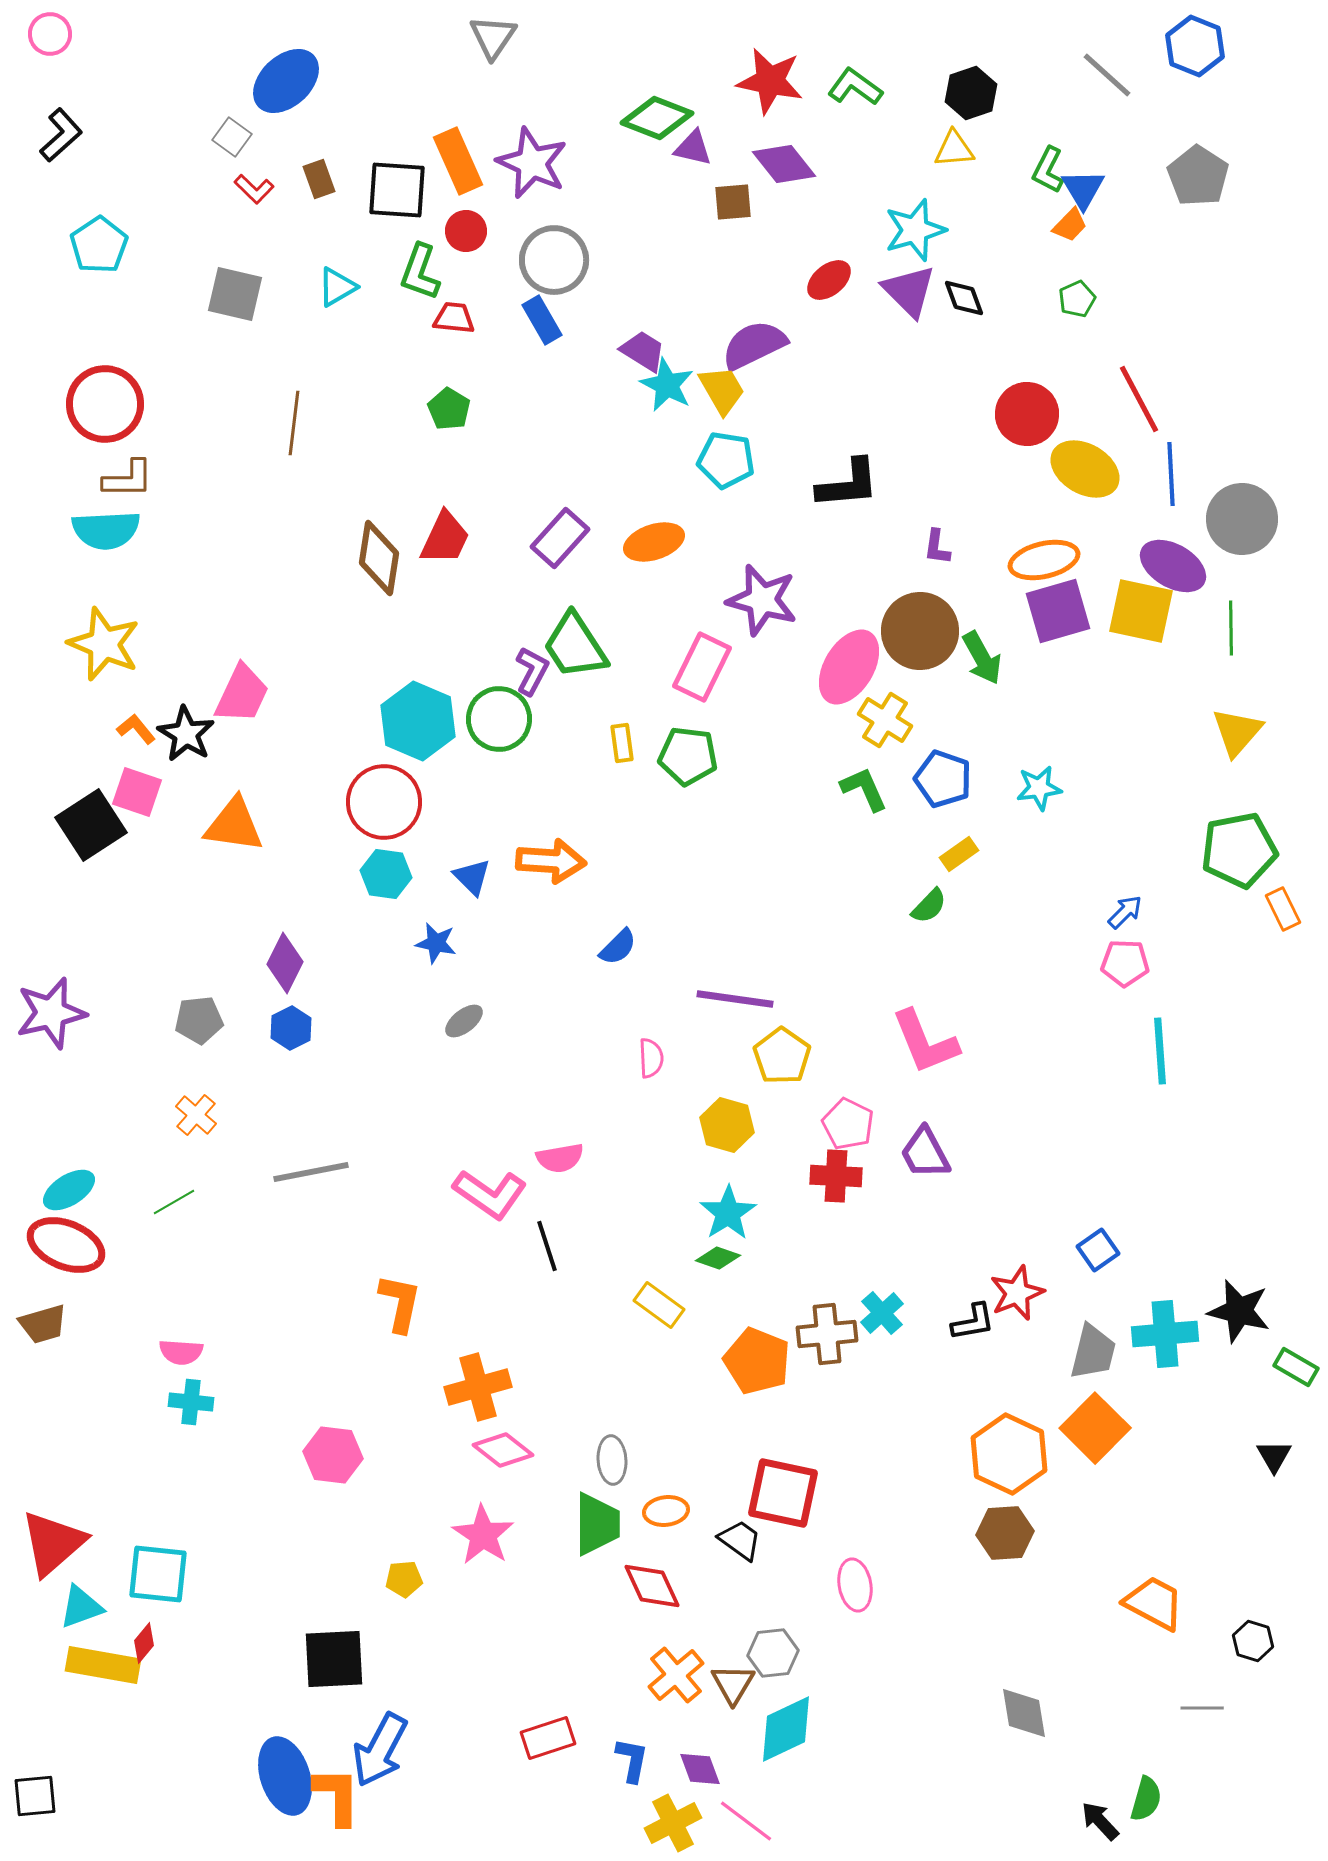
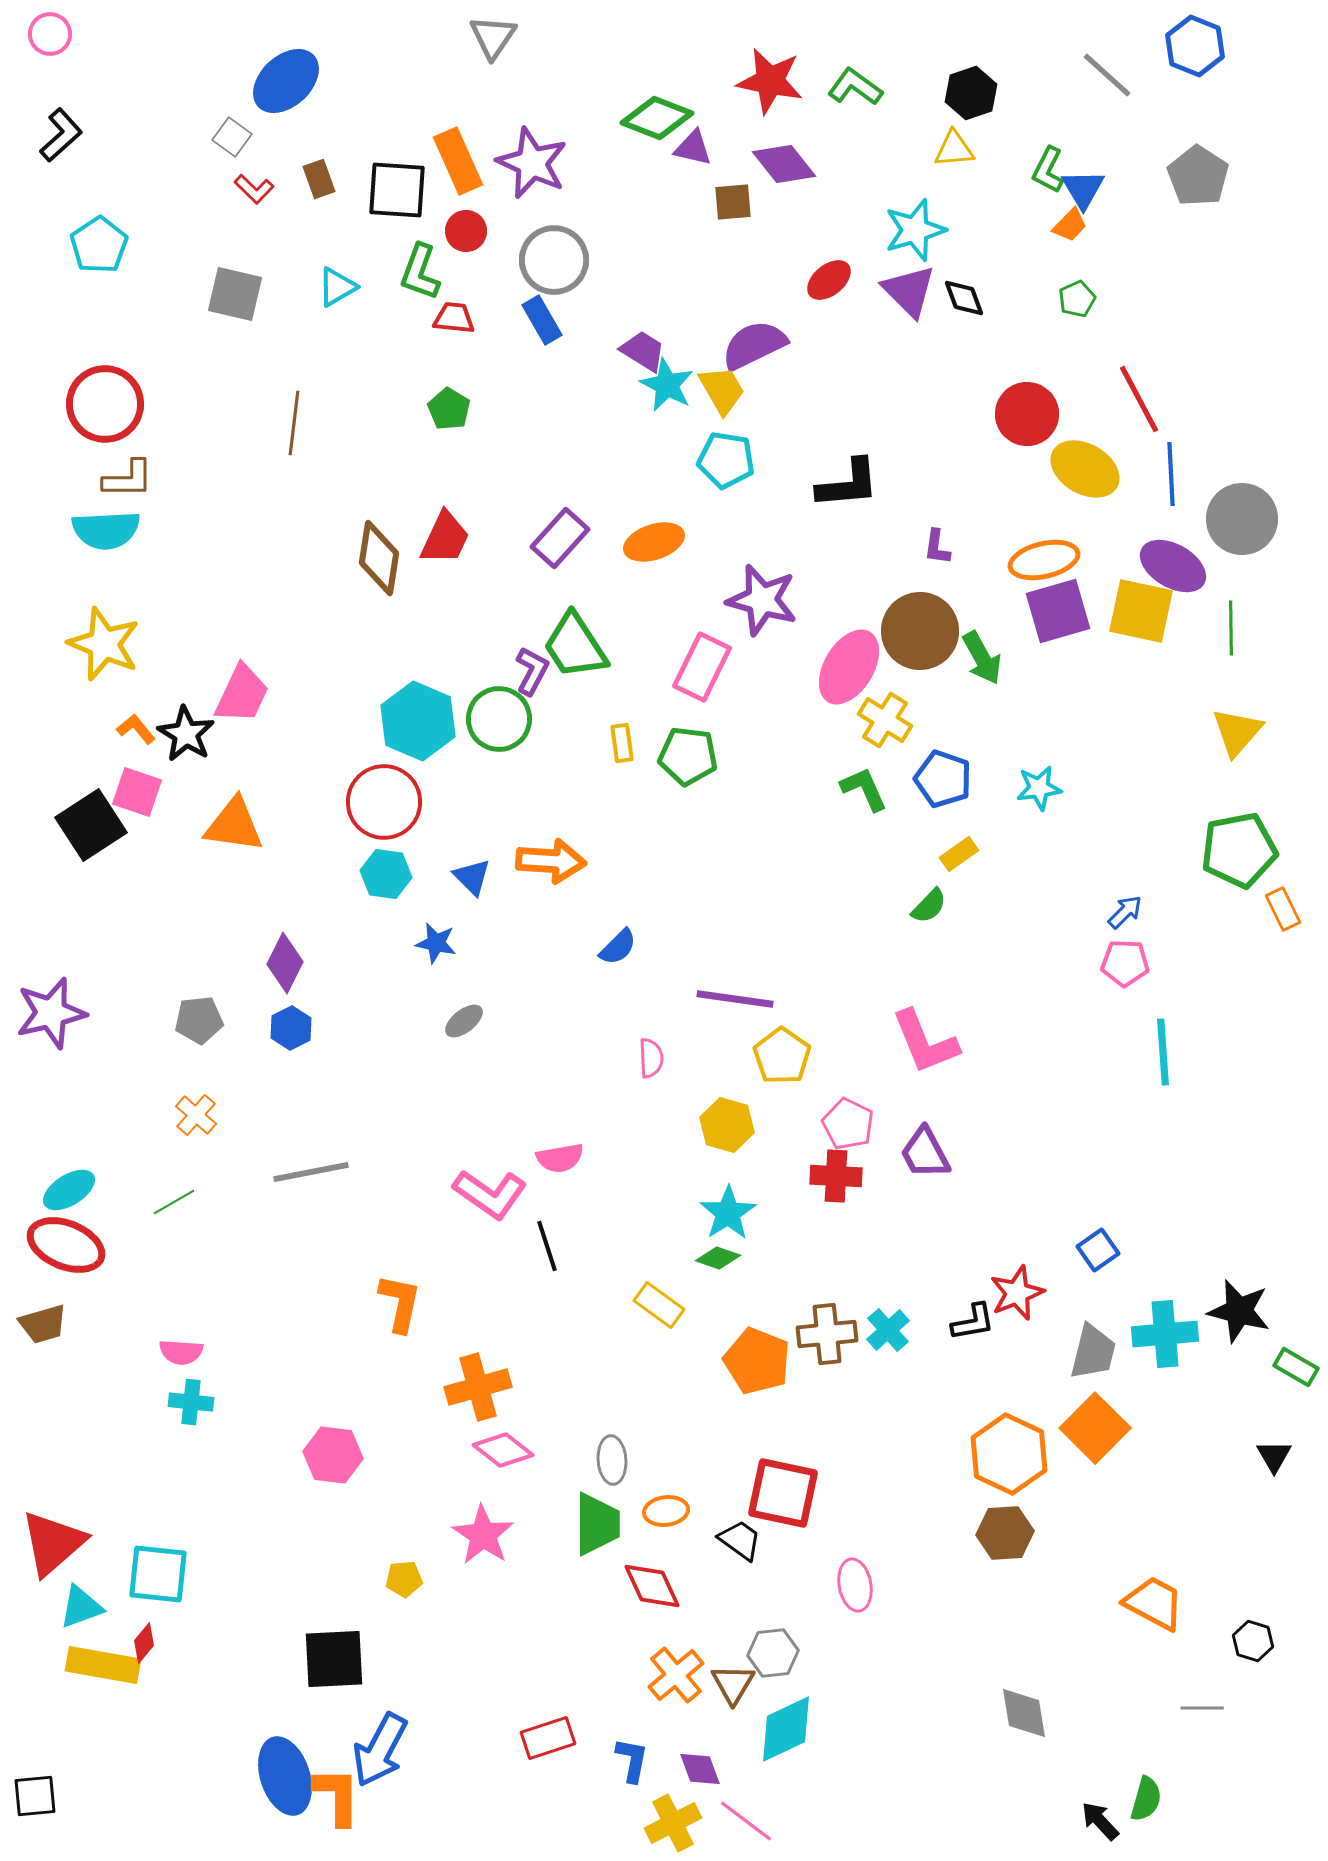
cyan line at (1160, 1051): moved 3 px right, 1 px down
cyan cross at (882, 1313): moved 6 px right, 17 px down
